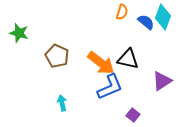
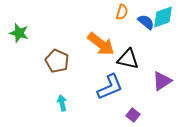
cyan diamond: rotated 50 degrees clockwise
brown pentagon: moved 5 px down
orange arrow: moved 19 px up
